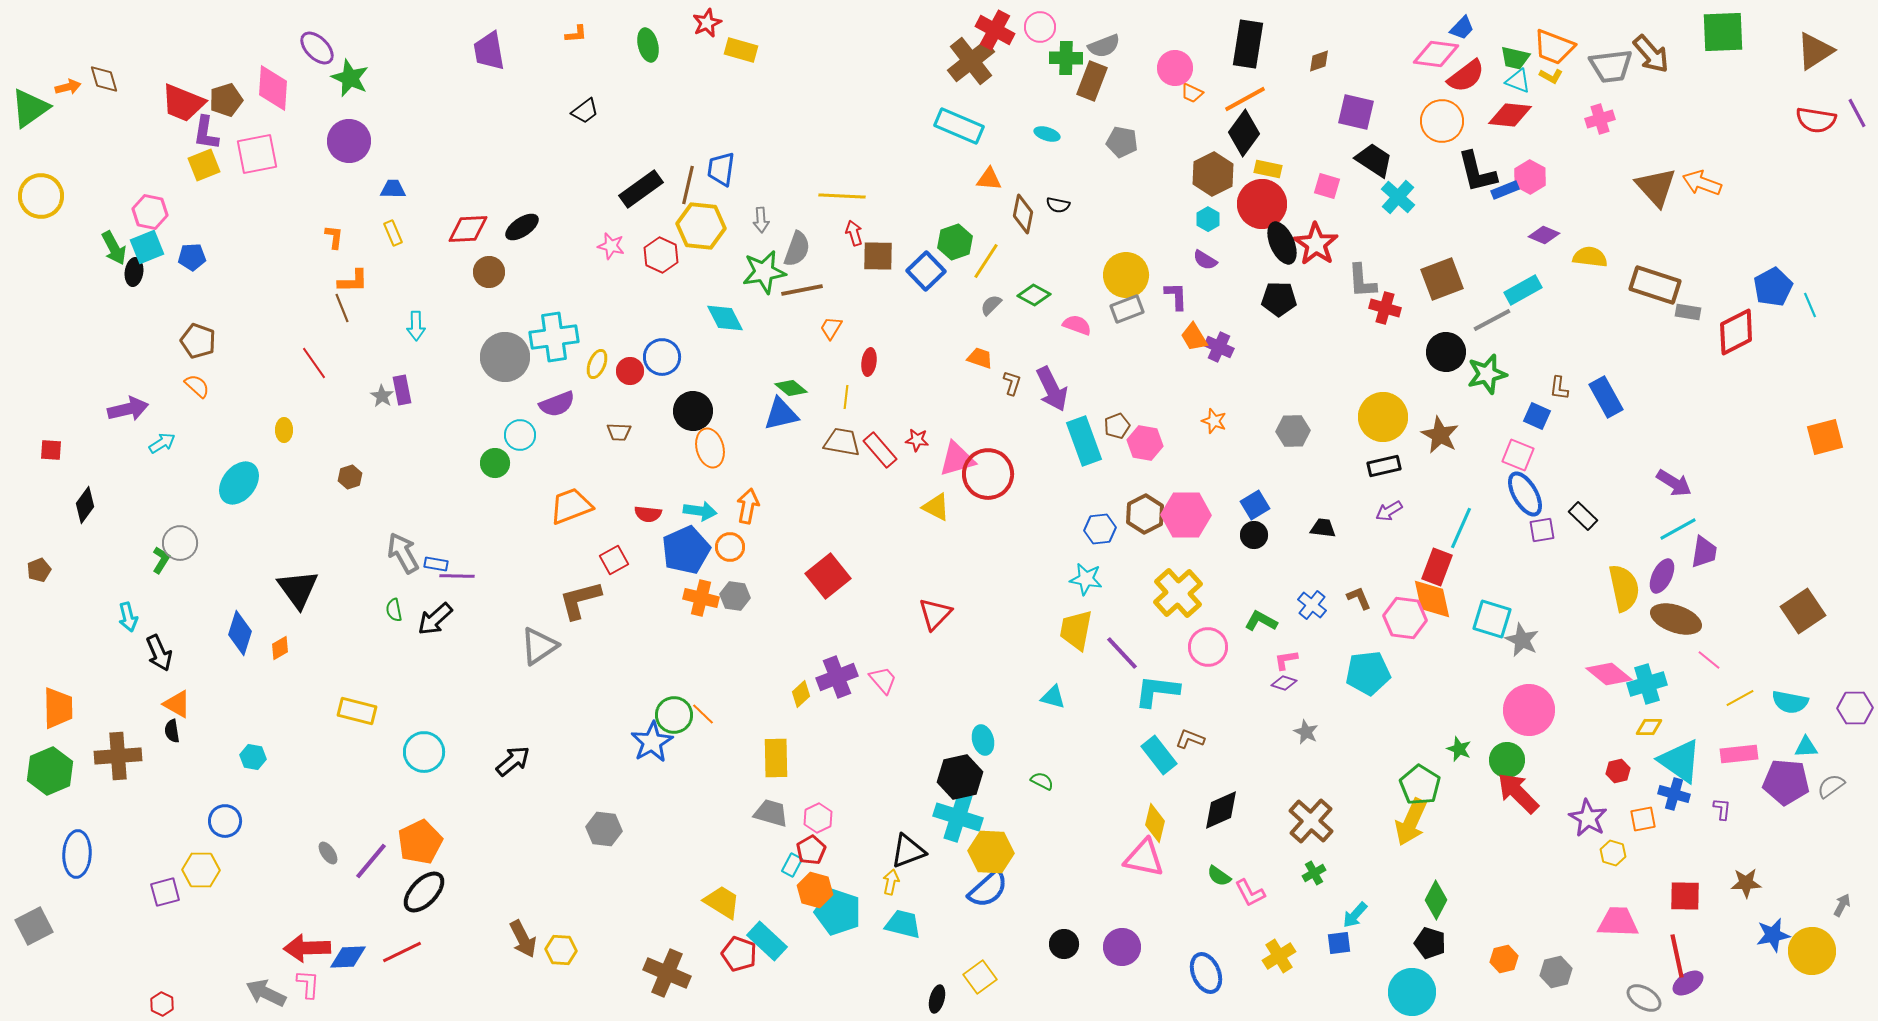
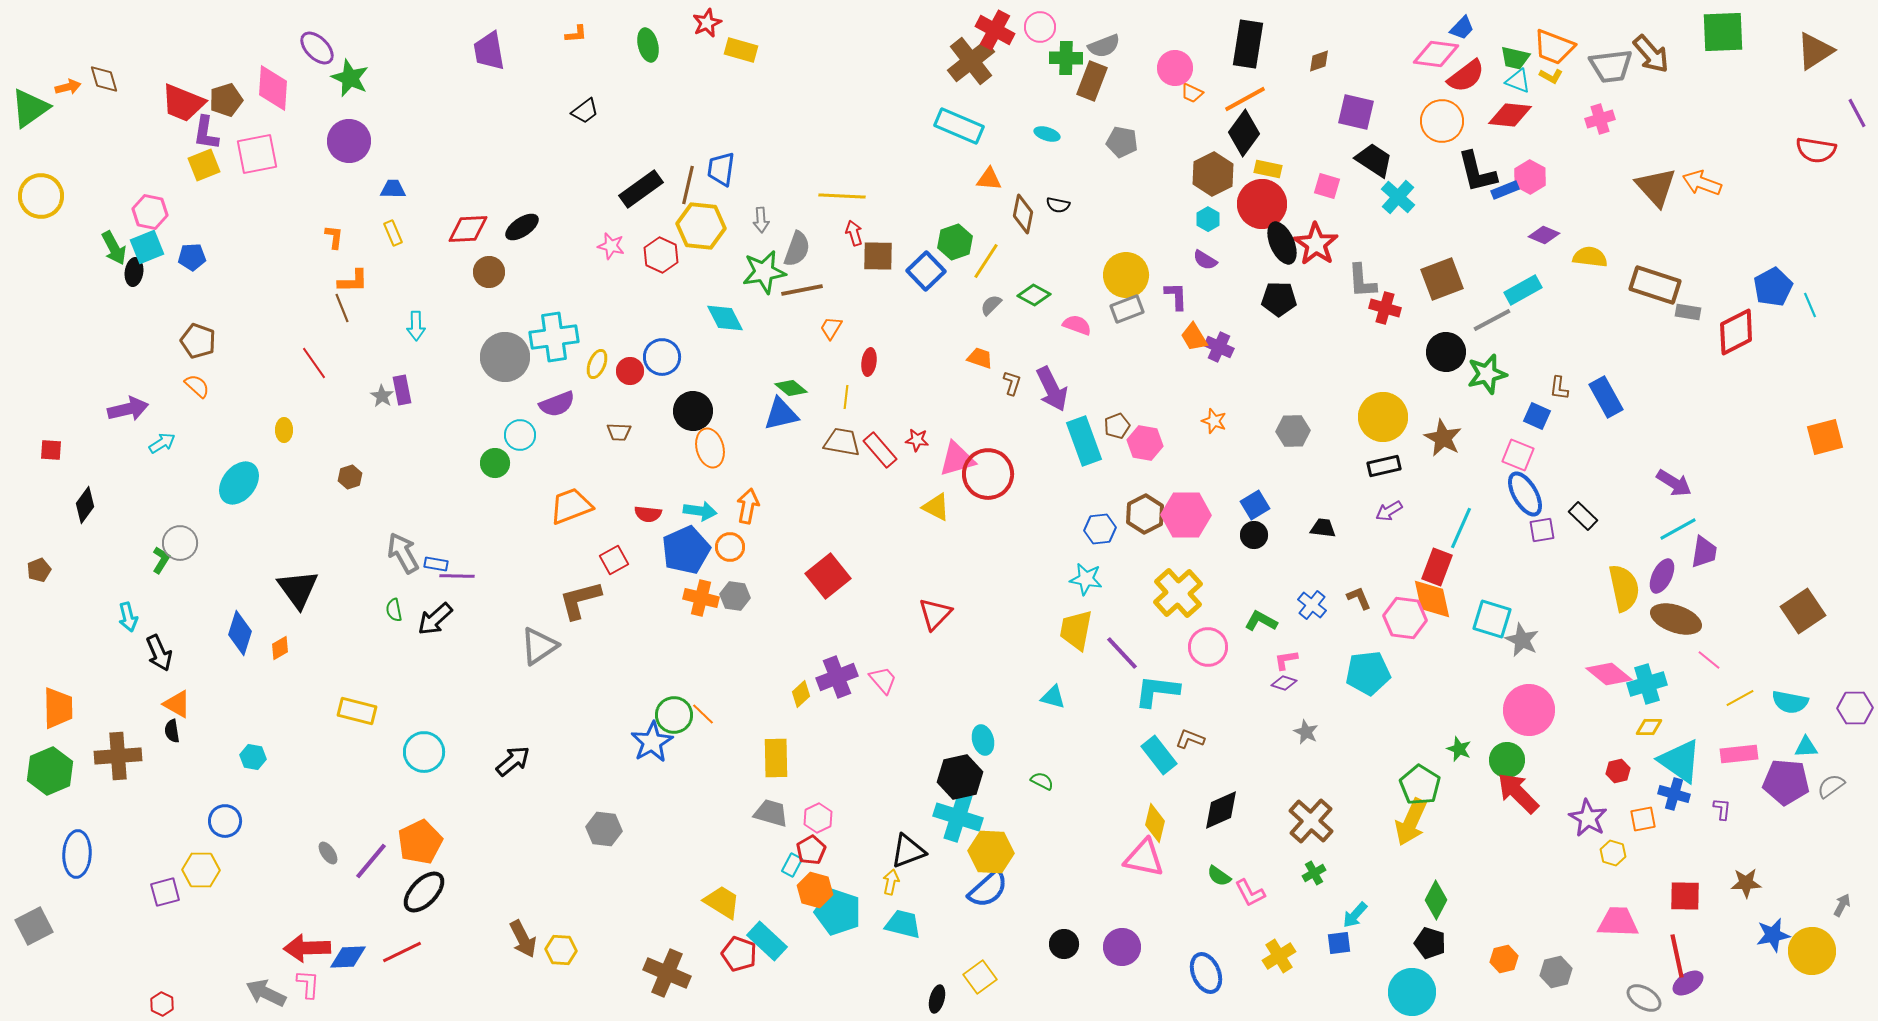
red semicircle at (1816, 120): moved 30 px down
brown star at (1440, 435): moved 3 px right, 3 px down
